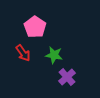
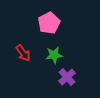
pink pentagon: moved 14 px right, 4 px up; rotated 10 degrees clockwise
green star: rotated 18 degrees counterclockwise
